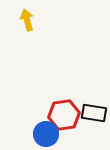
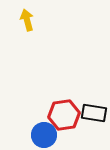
blue circle: moved 2 px left, 1 px down
